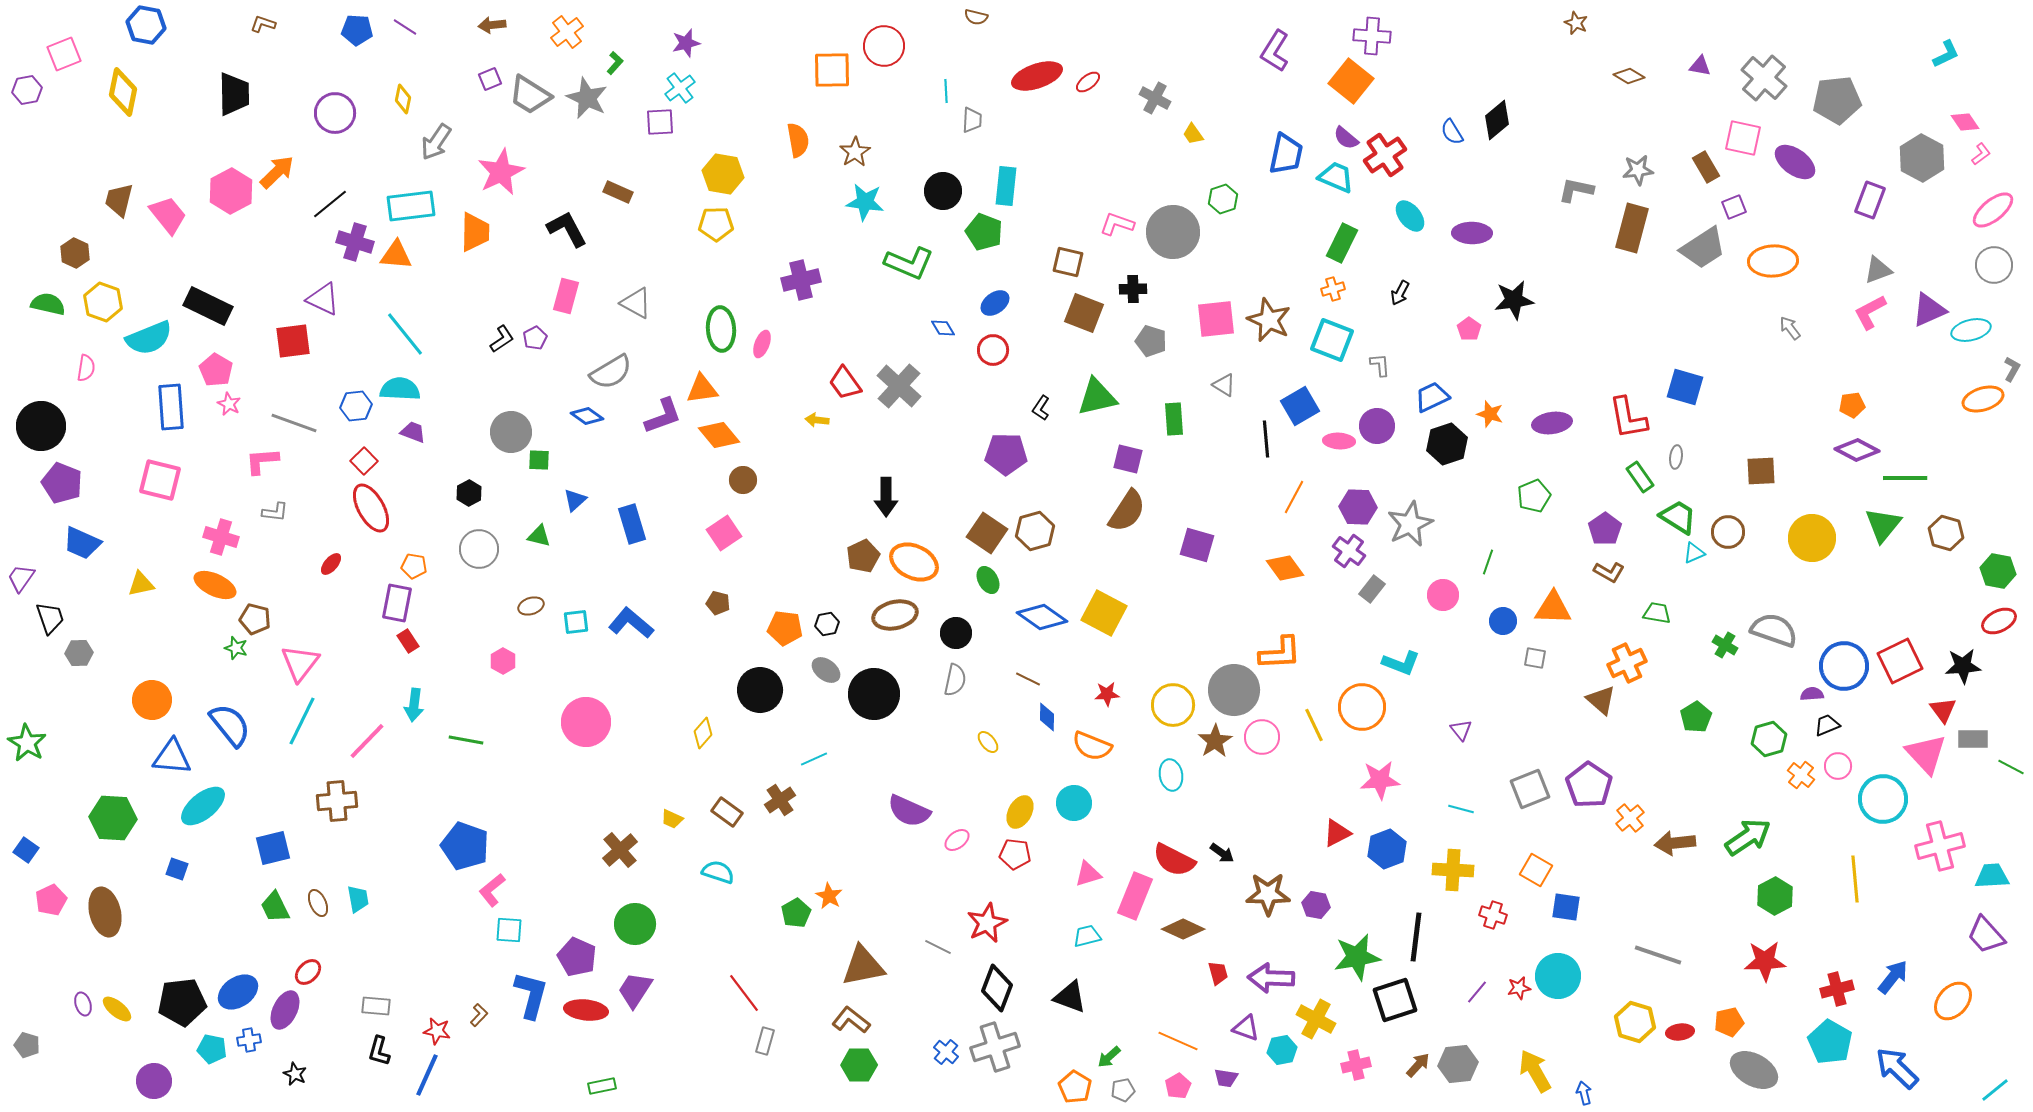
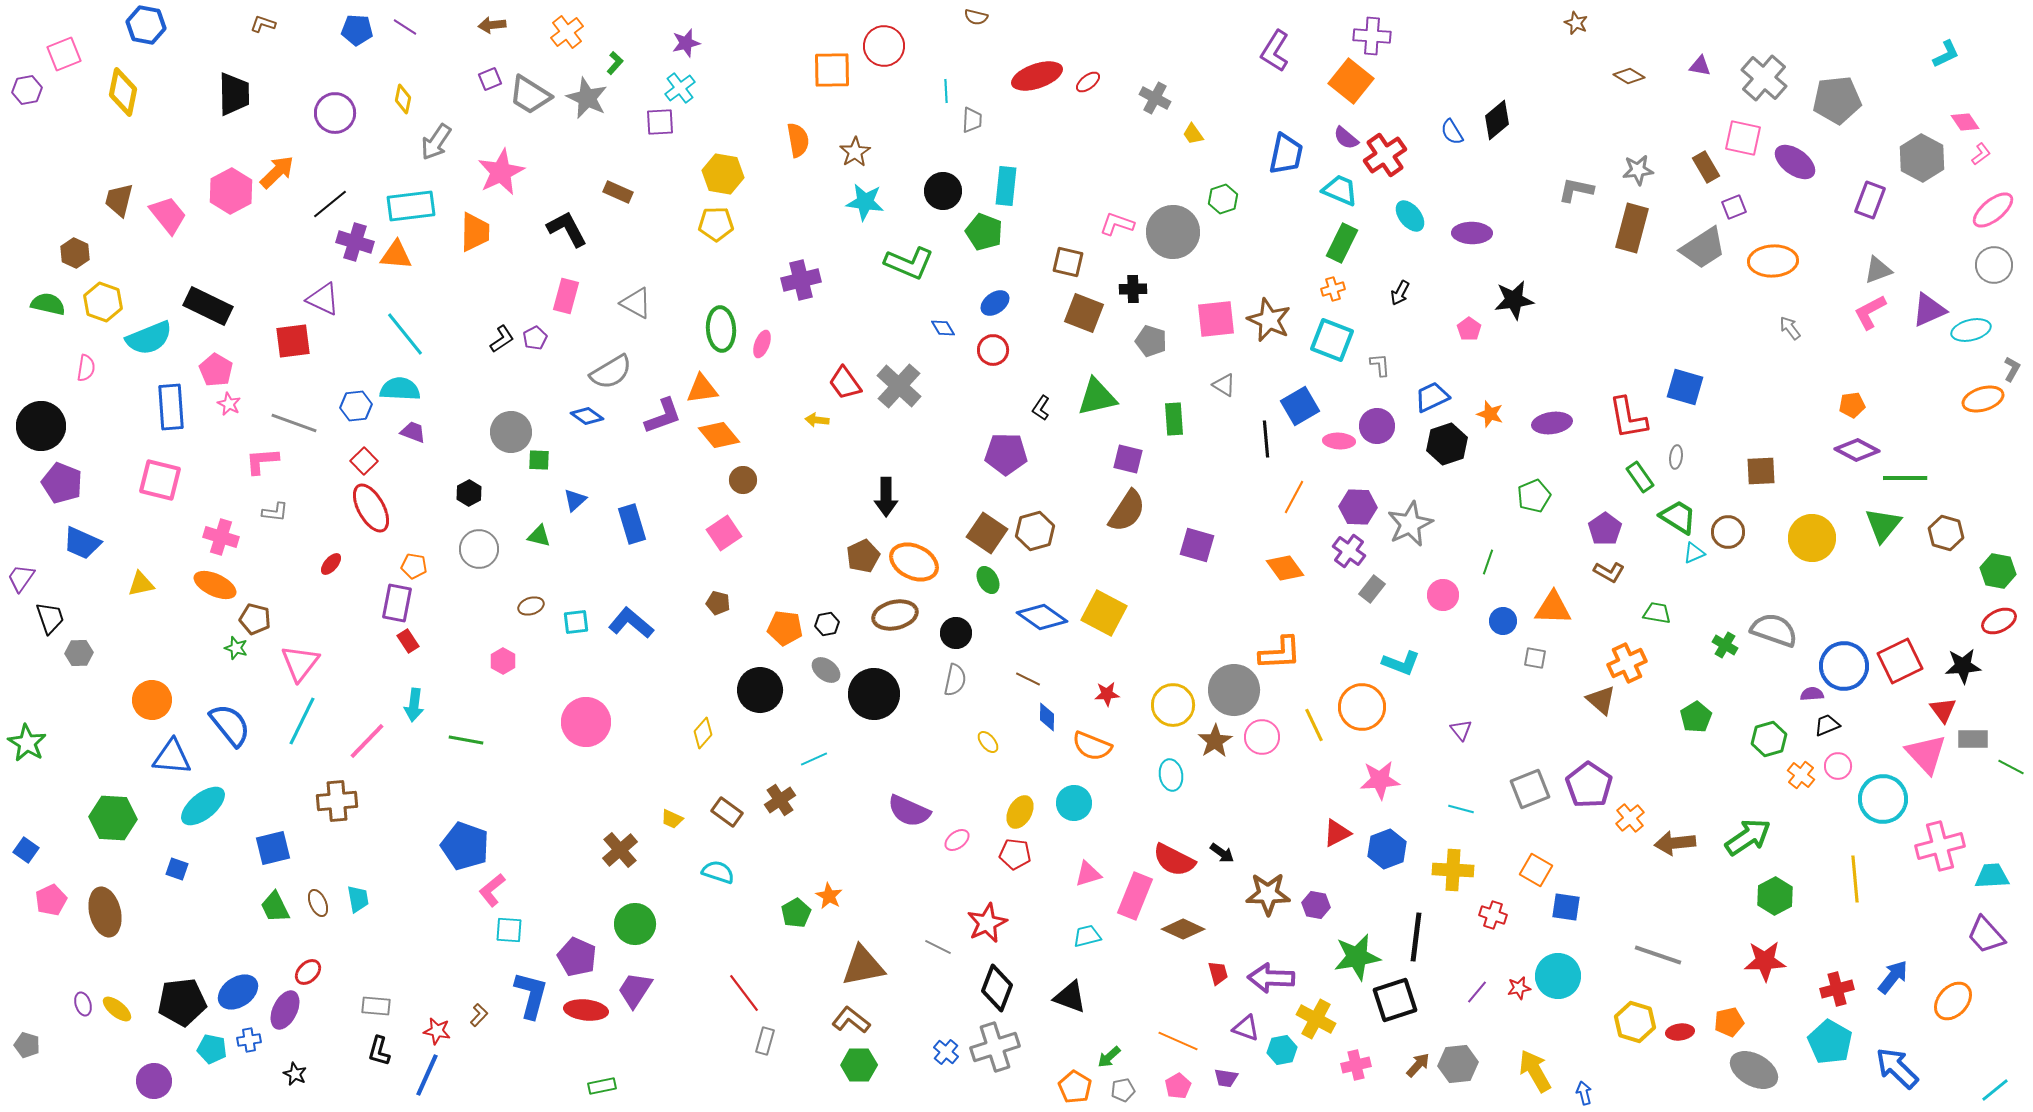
cyan trapezoid at (1336, 177): moved 4 px right, 13 px down
